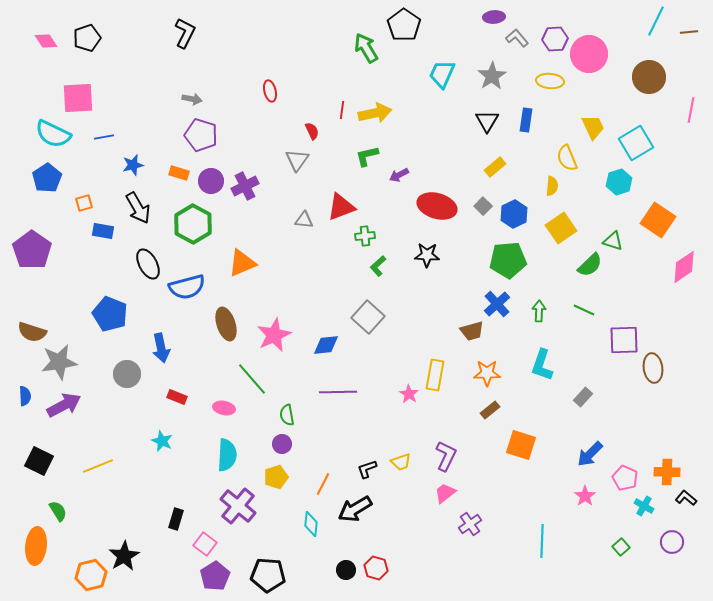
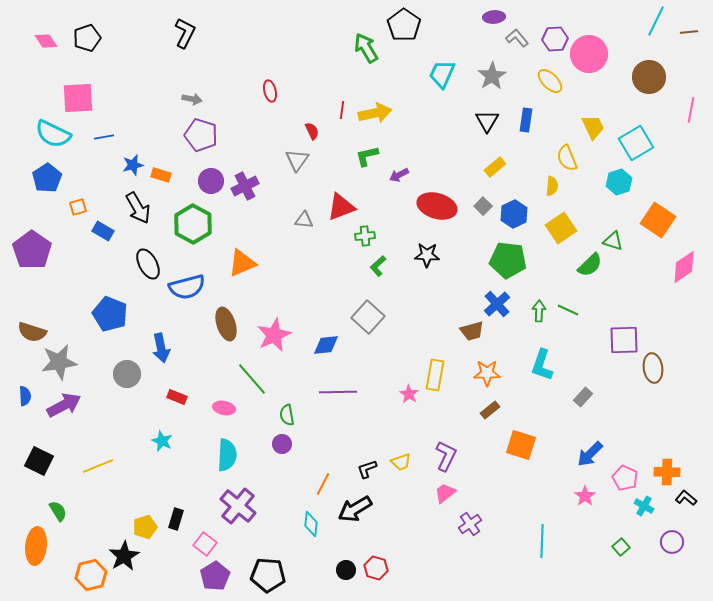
yellow ellipse at (550, 81): rotated 40 degrees clockwise
orange rectangle at (179, 173): moved 18 px left, 2 px down
orange square at (84, 203): moved 6 px left, 4 px down
blue rectangle at (103, 231): rotated 20 degrees clockwise
green pentagon at (508, 260): rotated 12 degrees clockwise
green line at (584, 310): moved 16 px left
yellow pentagon at (276, 477): moved 131 px left, 50 px down
